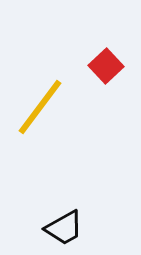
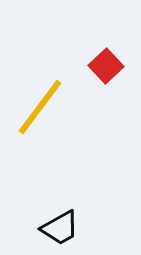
black trapezoid: moved 4 px left
